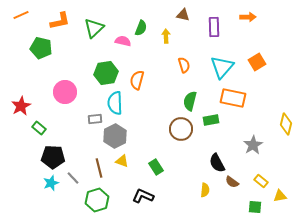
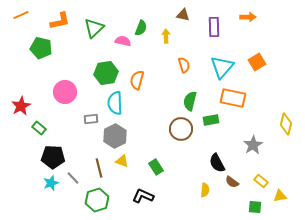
gray rectangle at (95, 119): moved 4 px left
